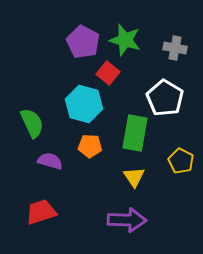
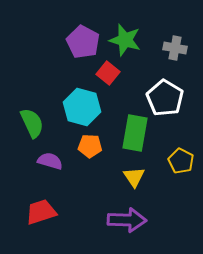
cyan hexagon: moved 2 px left, 3 px down
